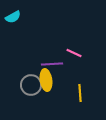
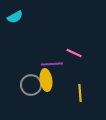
cyan semicircle: moved 2 px right
